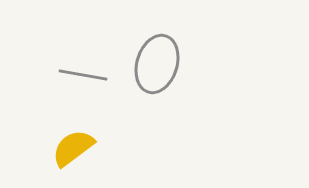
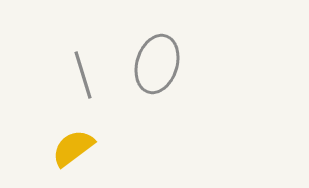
gray line: rotated 63 degrees clockwise
